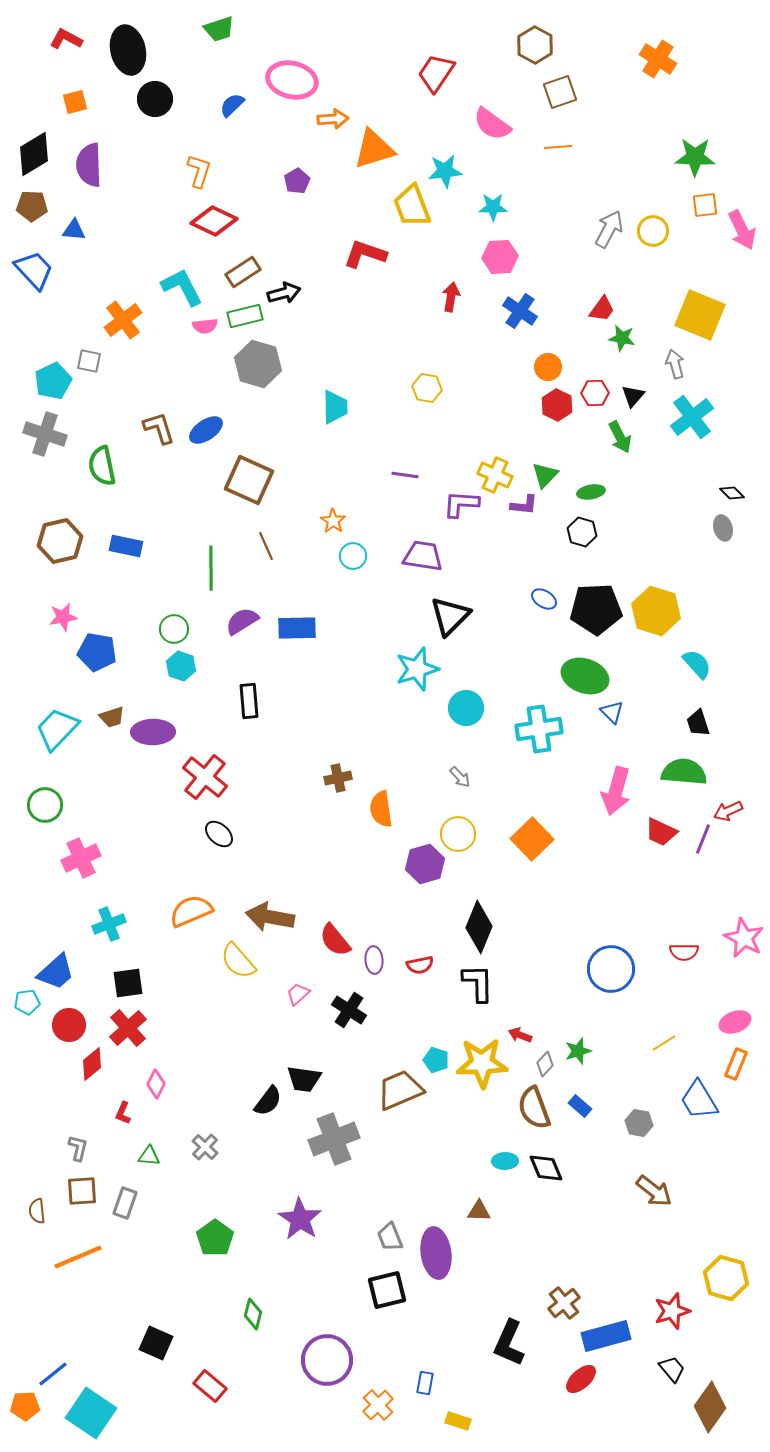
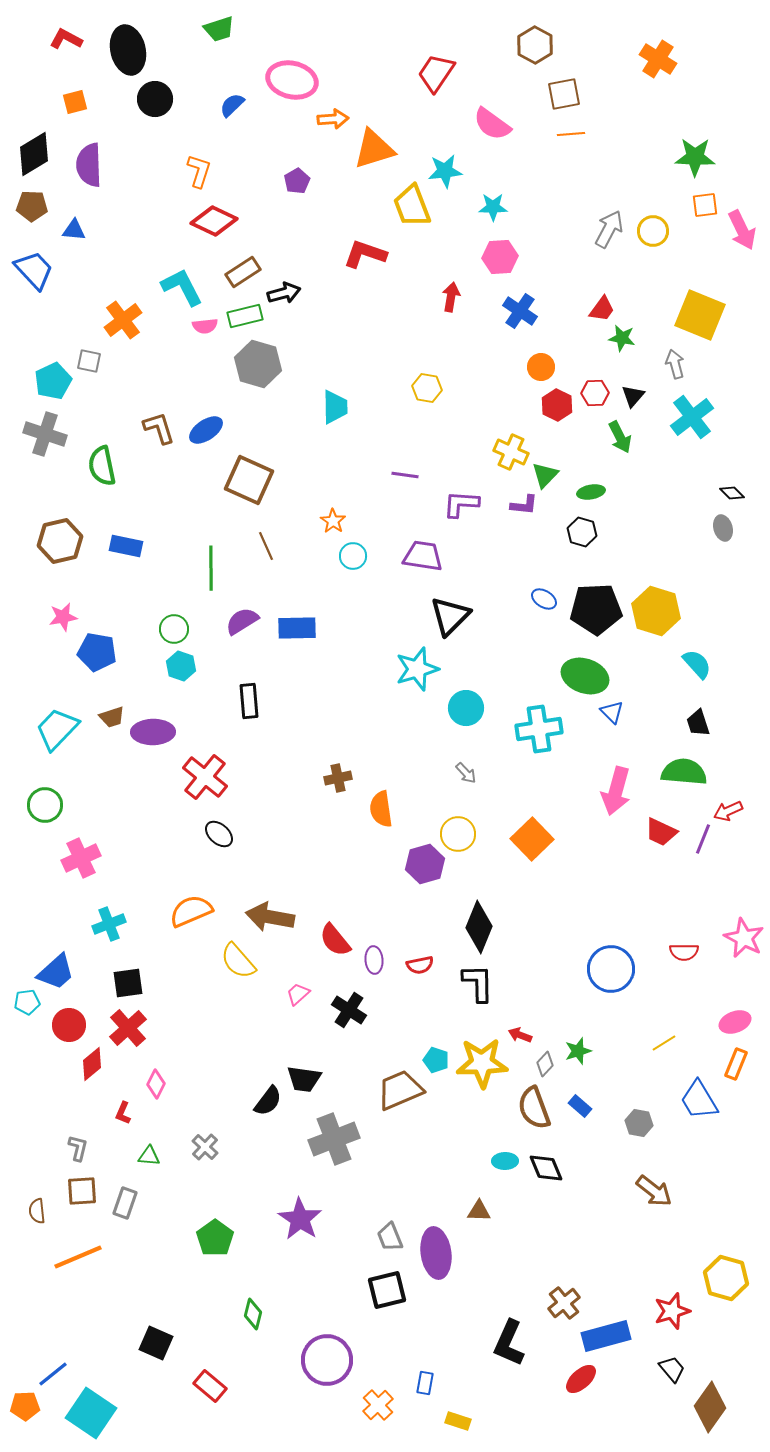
brown square at (560, 92): moved 4 px right, 2 px down; rotated 8 degrees clockwise
orange line at (558, 147): moved 13 px right, 13 px up
orange circle at (548, 367): moved 7 px left
yellow cross at (495, 475): moved 16 px right, 23 px up
gray arrow at (460, 777): moved 6 px right, 4 px up
